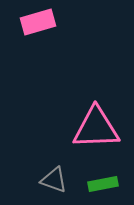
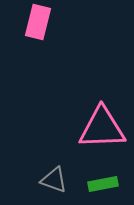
pink rectangle: rotated 60 degrees counterclockwise
pink triangle: moved 6 px right
